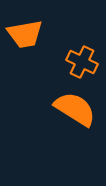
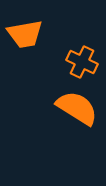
orange semicircle: moved 2 px right, 1 px up
